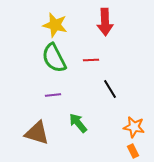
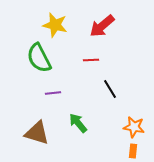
red arrow: moved 3 px left, 4 px down; rotated 52 degrees clockwise
green semicircle: moved 15 px left
purple line: moved 2 px up
orange rectangle: rotated 32 degrees clockwise
